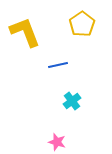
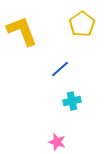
yellow L-shape: moved 3 px left, 1 px up
blue line: moved 2 px right, 4 px down; rotated 30 degrees counterclockwise
cyan cross: rotated 24 degrees clockwise
